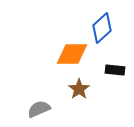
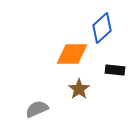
gray semicircle: moved 2 px left
